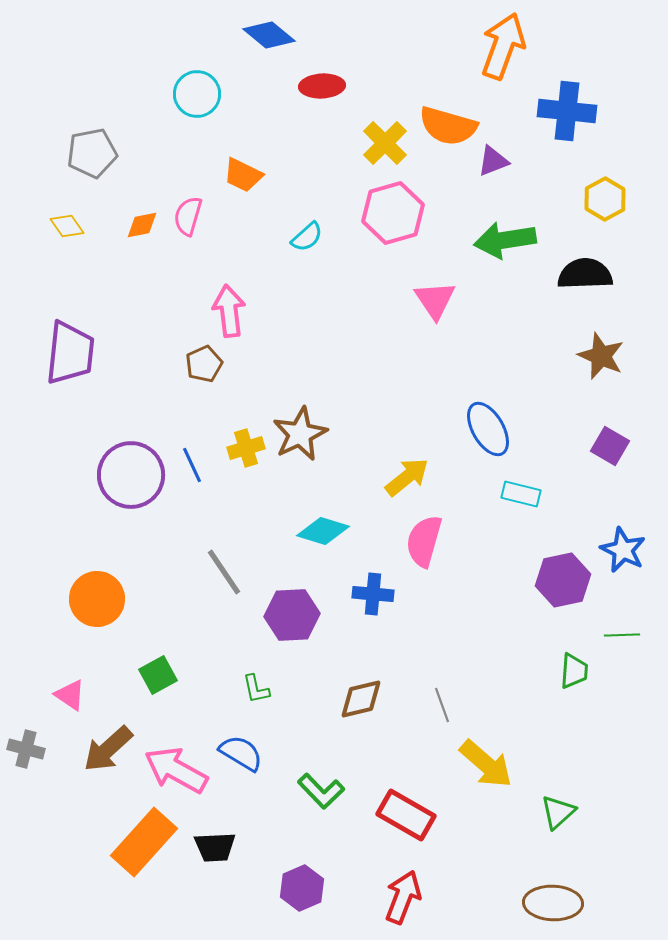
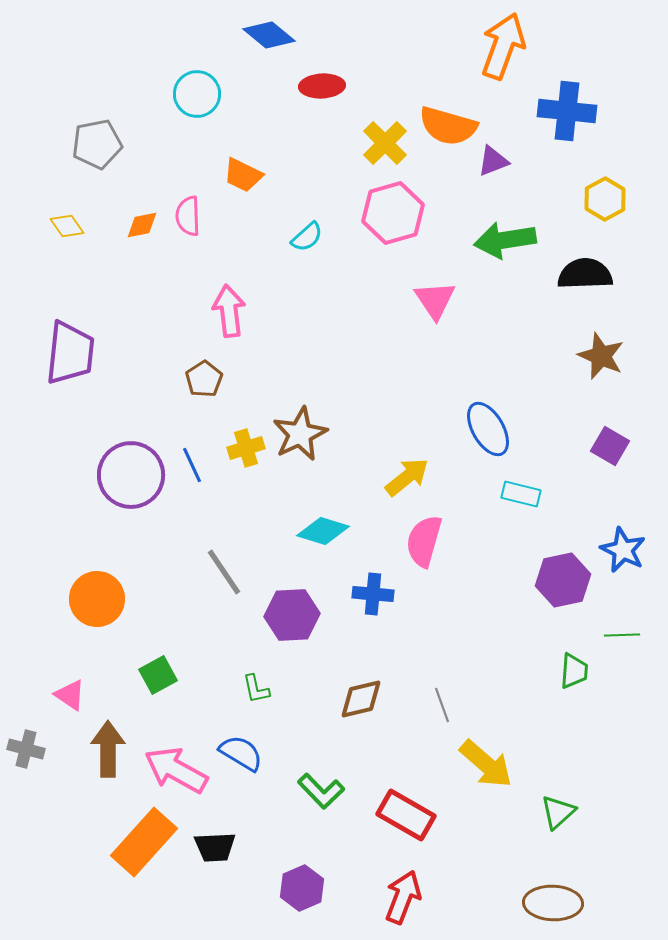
gray pentagon at (92, 153): moved 5 px right, 9 px up
pink semicircle at (188, 216): rotated 18 degrees counterclockwise
brown pentagon at (204, 364): moved 15 px down; rotated 9 degrees counterclockwise
brown arrow at (108, 749): rotated 132 degrees clockwise
